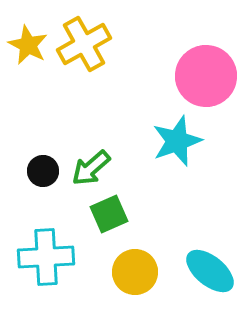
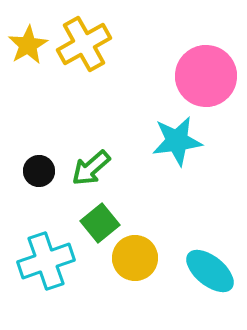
yellow star: rotated 15 degrees clockwise
cyan star: rotated 12 degrees clockwise
black circle: moved 4 px left
green square: moved 9 px left, 9 px down; rotated 15 degrees counterclockwise
cyan cross: moved 4 px down; rotated 16 degrees counterclockwise
yellow circle: moved 14 px up
